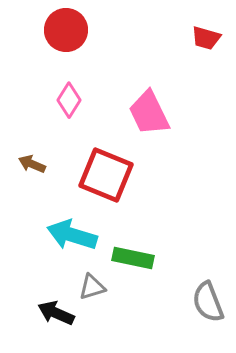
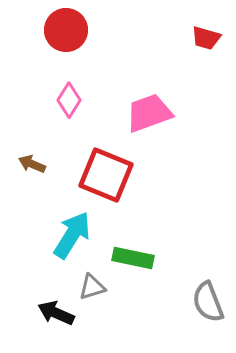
pink trapezoid: rotated 96 degrees clockwise
cyan arrow: rotated 105 degrees clockwise
